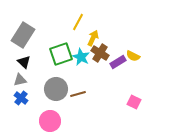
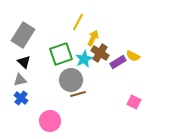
cyan star: moved 3 px right, 2 px down; rotated 18 degrees clockwise
gray circle: moved 15 px right, 9 px up
